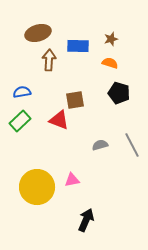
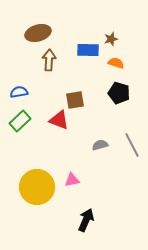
blue rectangle: moved 10 px right, 4 px down
orange semicircle: moved 6 px right
blue semicircle: moved 3 px left
